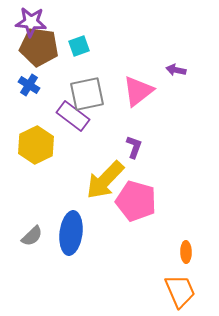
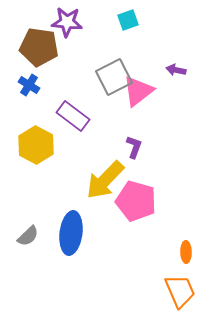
purple star: moved 36 px right
cyan square: moved 49 px right, 26 px up
gray square: moved 27 px right, 17 px up; rotated 15 degrees counterclockwise
yellow hexagon: rotated 6 degrees counterclockwise
gray semicircle: moved 4 px left
